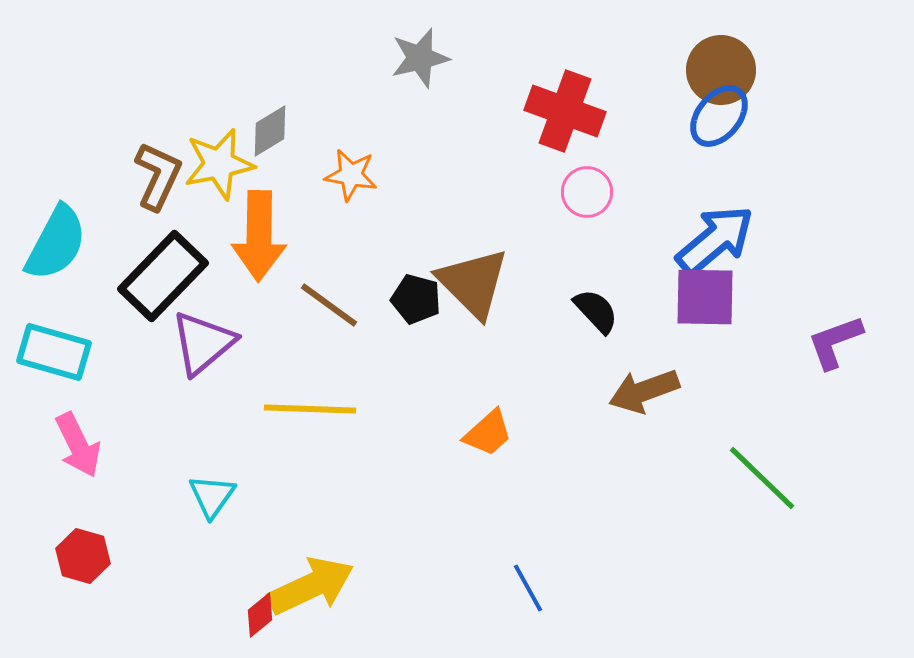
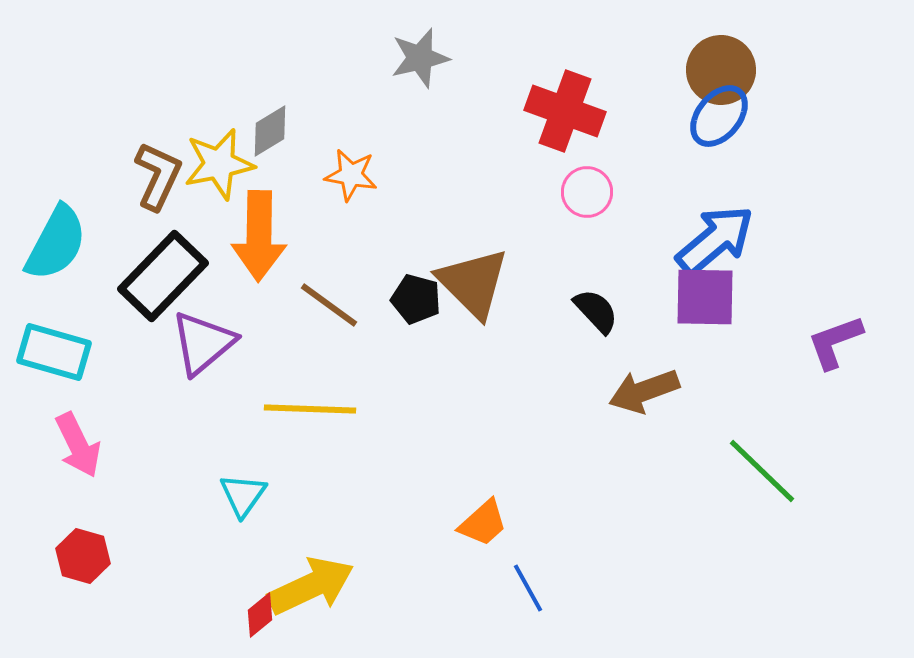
orange trapezoid: moved 5 px left, 90 px down
green line: moved 7 px up
cyan triangle: moved 31 px right, 1 px up
